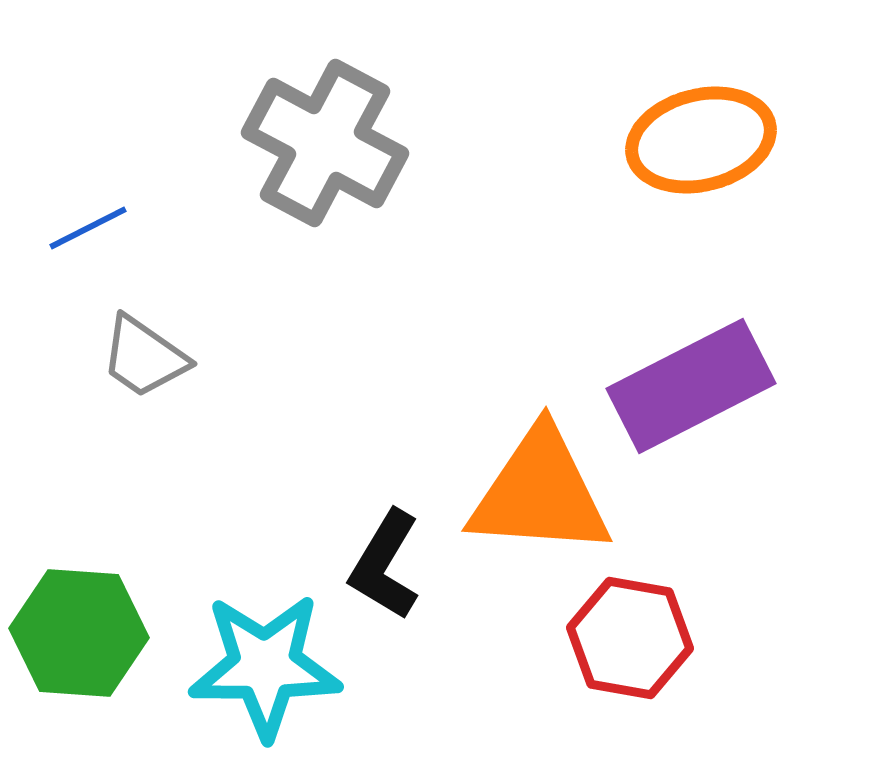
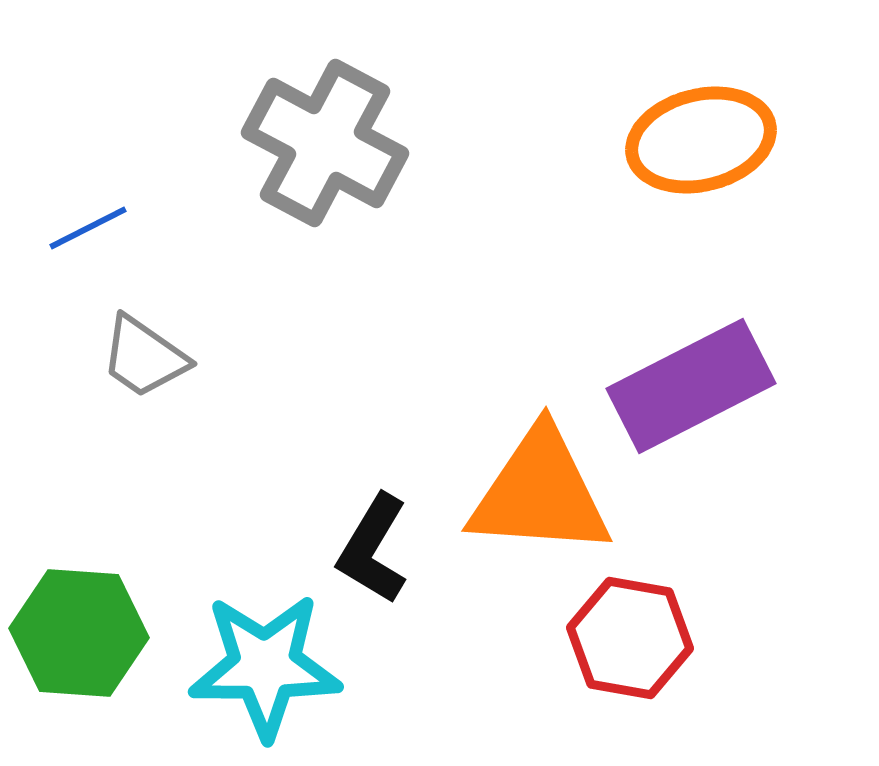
black L-shape: moved 12 px left, 16 px up
